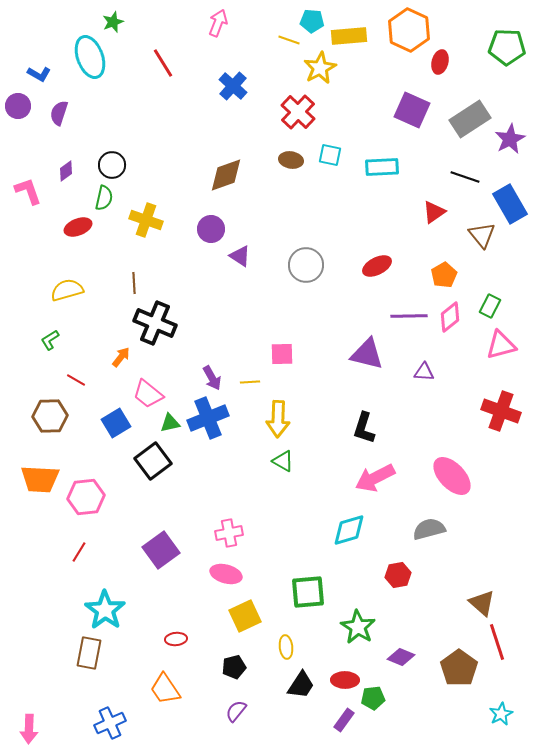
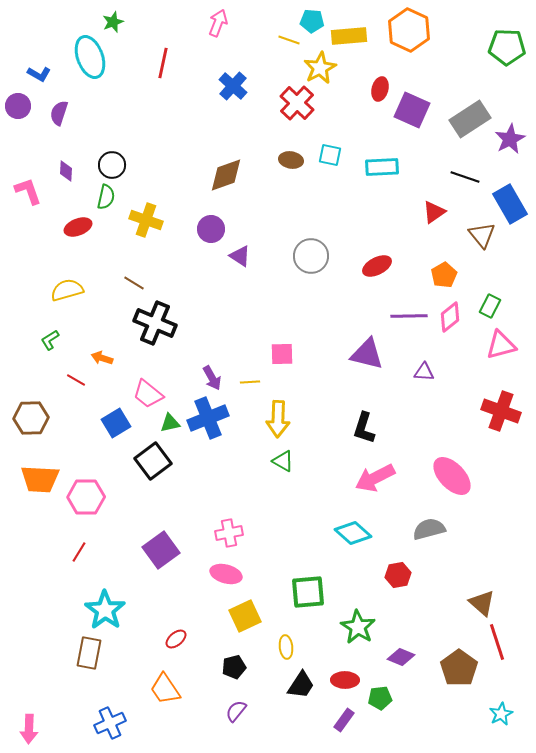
red ellipse at (440, 62): moved 60 px left, 27 px down
red line at (163, 63): rotated 44 degrees clockwise
red cross at (298, 112): moved 1 px left, 9 px up
purple diamond at (66, 171): rotated 50 degrees counterclockwise
green semicircle at (104, 198): moved 2 px right, 1 px up
gray circle at (306, 265): moved 5 px right, 9 px up
brown line at (134, 283): rotated 55 degrees counterclockwise
orange arrow at (121, 357): moved 19 px left, 1 px down; rotated 110 degrees counterclockwise
brown hexagon at (50, 416): moved 19 px left, 2 px down
pink hexagon at (86, 497): rotated 6 degrees clockwise
cyan diamond at (349, 530): moved 4 px right, 3 px down; rotated 57 degrees clockwise
red ellipse at (176, 639): rotated 35 degrees counterclockwise
green pentagon at (373, 698): moved 7 px right
